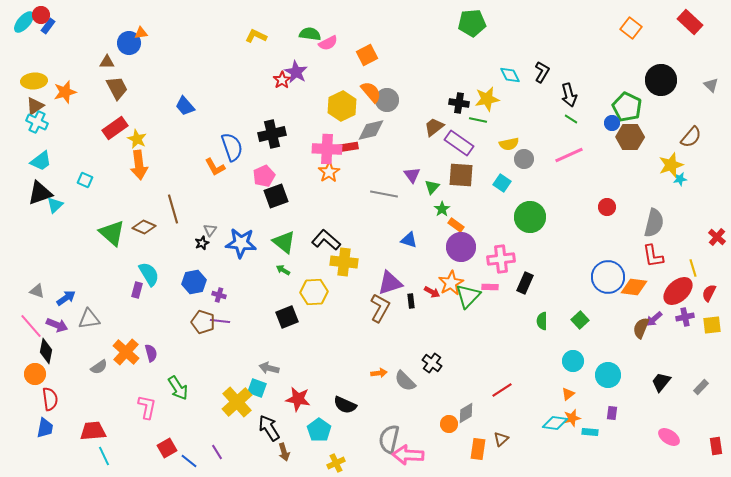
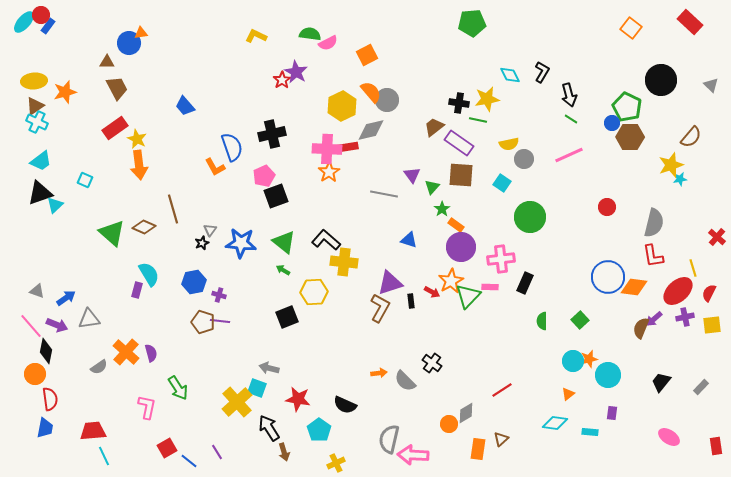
orange star at (451, 283): moved 2 px up
orange star at (572, 418): moved 17 px right, 59 px up
pink arrow at (408, 455): moved 5 px right
